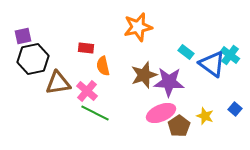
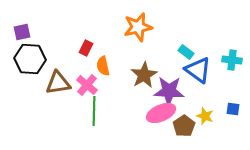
purple square: moved 1 px left, 4 px up
red rectangle: rotated 70 degrees counterclockwise
cyan cross: moved 2 px right, 5 px down; rotated 30 degrees counterclockwise
black hexagon: moved 3 px left; rotated 16 degrees clockwise
blue triangle: moved 14 px left, 6 px down
brown star: rotated 12 degrees counterclockwise
purple star: moved 9 px down
pink cross: moved 6 px up
blue square: moved 2 px left; rotated 32 degrees counterclockwise
green line: moved 1 px left, 2 px up; rotated 64 degrees clockwise
brown pentagon: moved 5 px right
